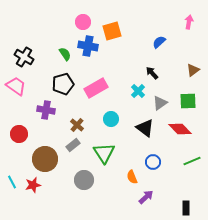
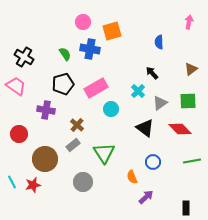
blue semicircle: rotated 48 degrees counterclockwise
blue cross: moved 2 px right, 3 px down
brown triangle: moved 2 px left, 1 px up
cyan circle: moved 10 px up
green line: rotated 12 degrees clockwise
gray circle: moved 1 px left, 2 px down
